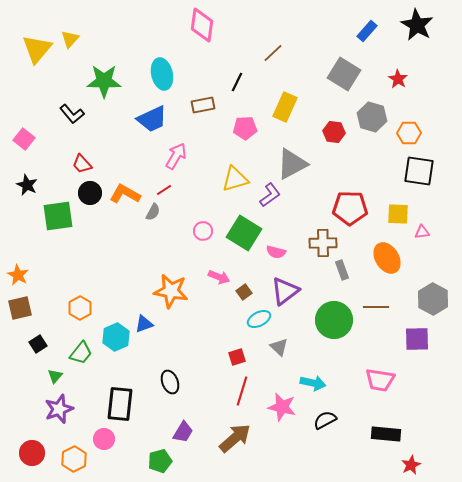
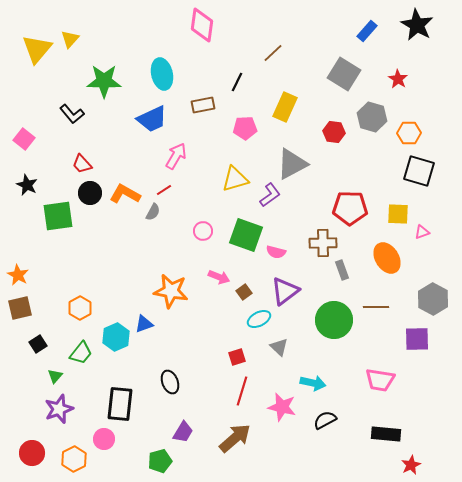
black square at (419, 171): rotated 8 degrees clockwise
pink triangle at (422, 232): rotated 14 degrees counterclockwise
green square at (244, 233): moved 2 px right, 2 px down; rotated 12 degrees counterclockwise
